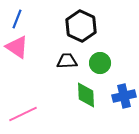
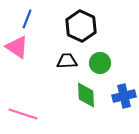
blue line: moved 10 px right
pink line: rotated 44 degrees clockwise
